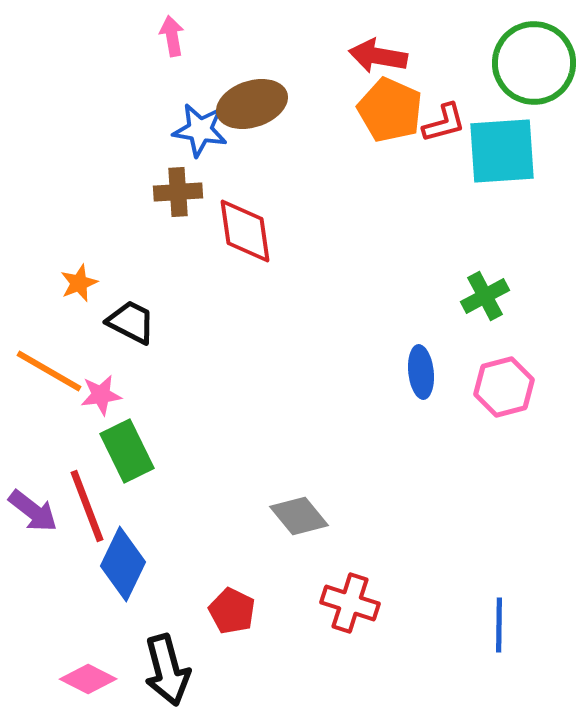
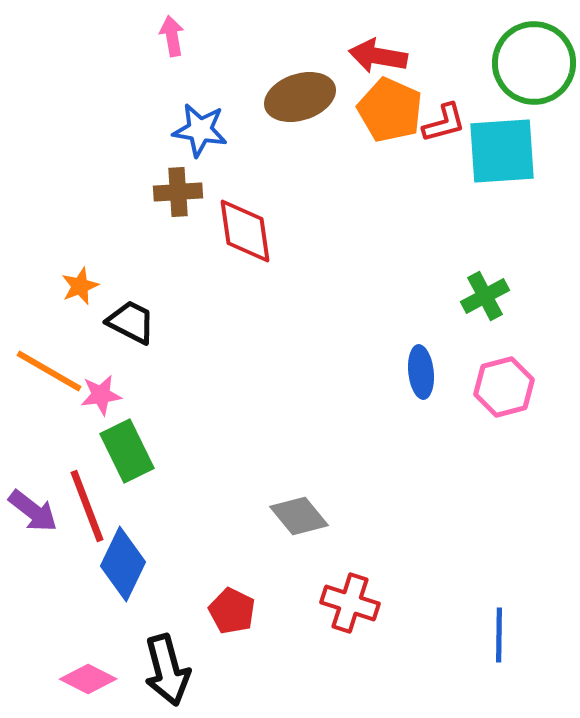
brown ellipse: moved 48 px right, 7 px up
orange star: moved 1 px right, 3 px down
blue line: moved 10 px down
